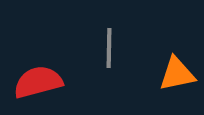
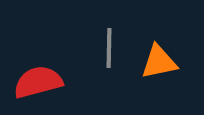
orange triangle: moved 18 px left, 12 px up
